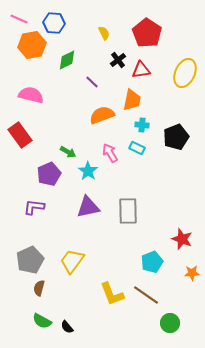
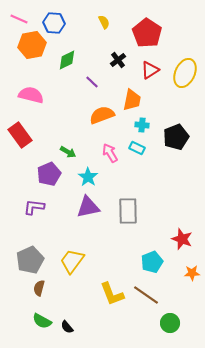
yellow semicircle: moved 11 px up
red triangle: moved 9 px right; rotated 24 degrees counterclockwise
cyan star: moved 6 px down
